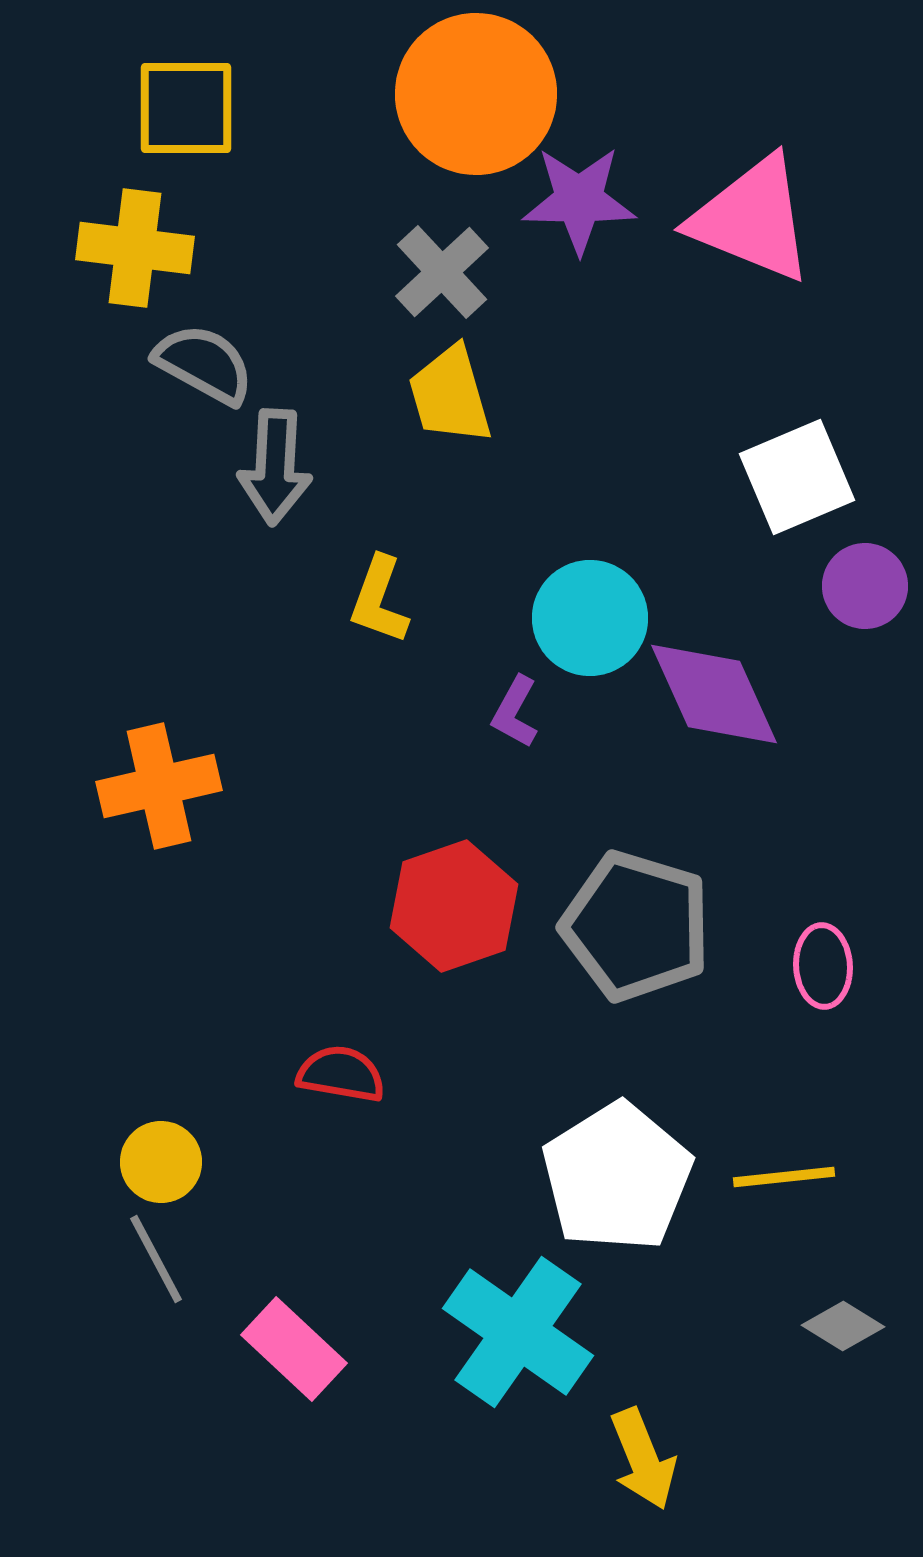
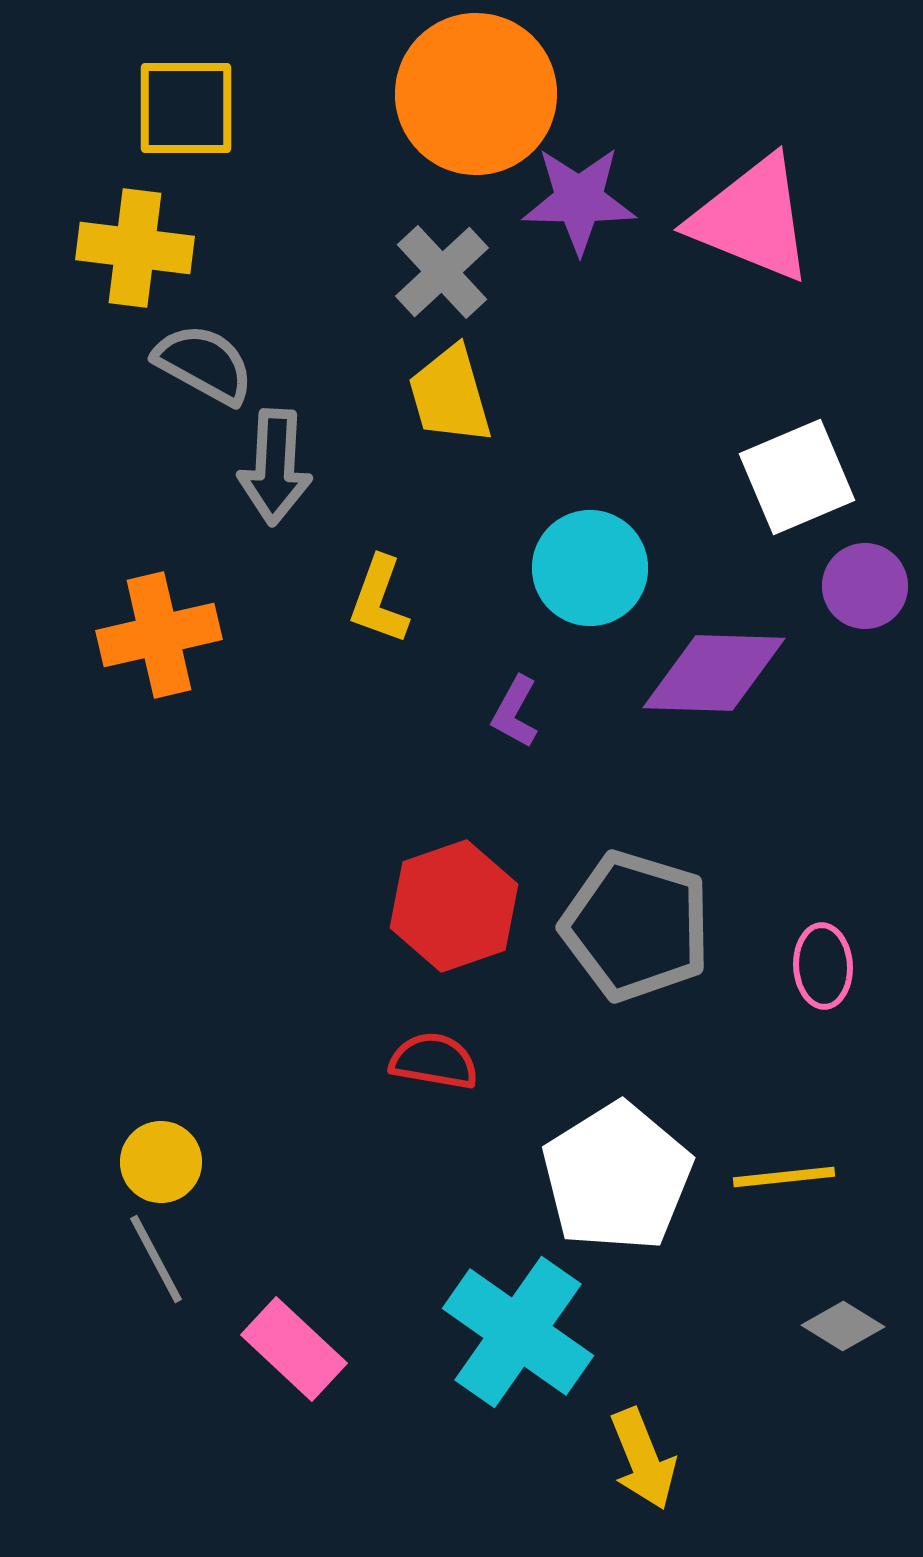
cyan circle: moved 50 px up
purple diamond: moved 21 px up; rotated 64 degrees counterclockwise
orange cross: moved 151 px up
red semicircle: moved 93 px right, 13 px up
